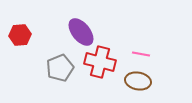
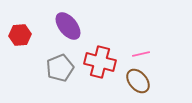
purple ellipse: moved 13 px left, 6 px up
pink line: rotated 24 degrees counterclockwise
brown ellipse: rotated 40 degrees clockwise
